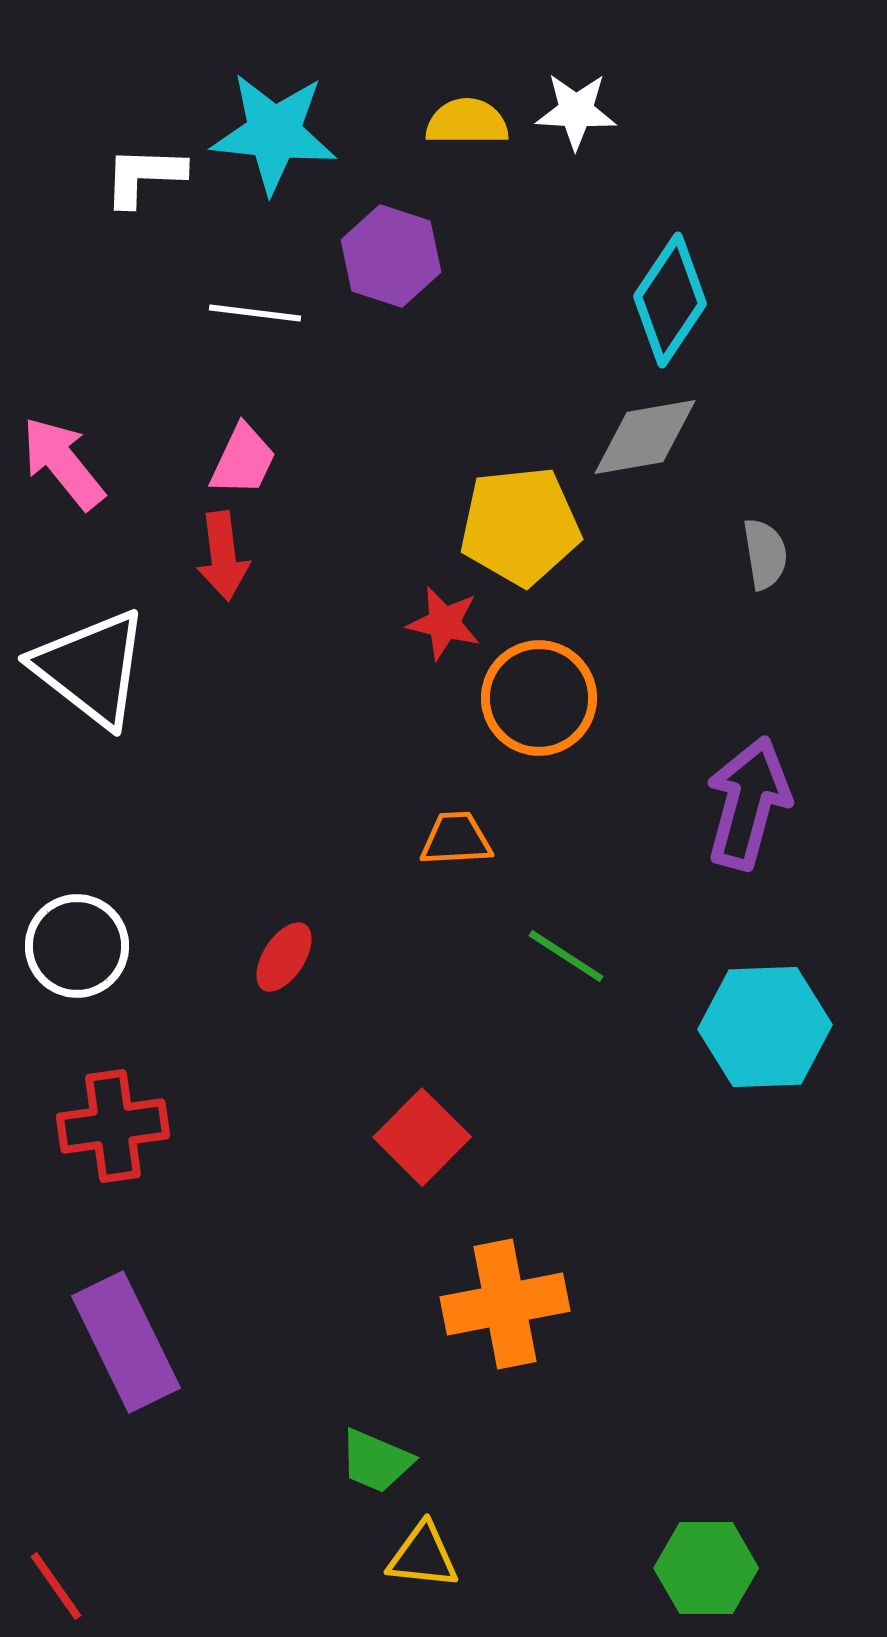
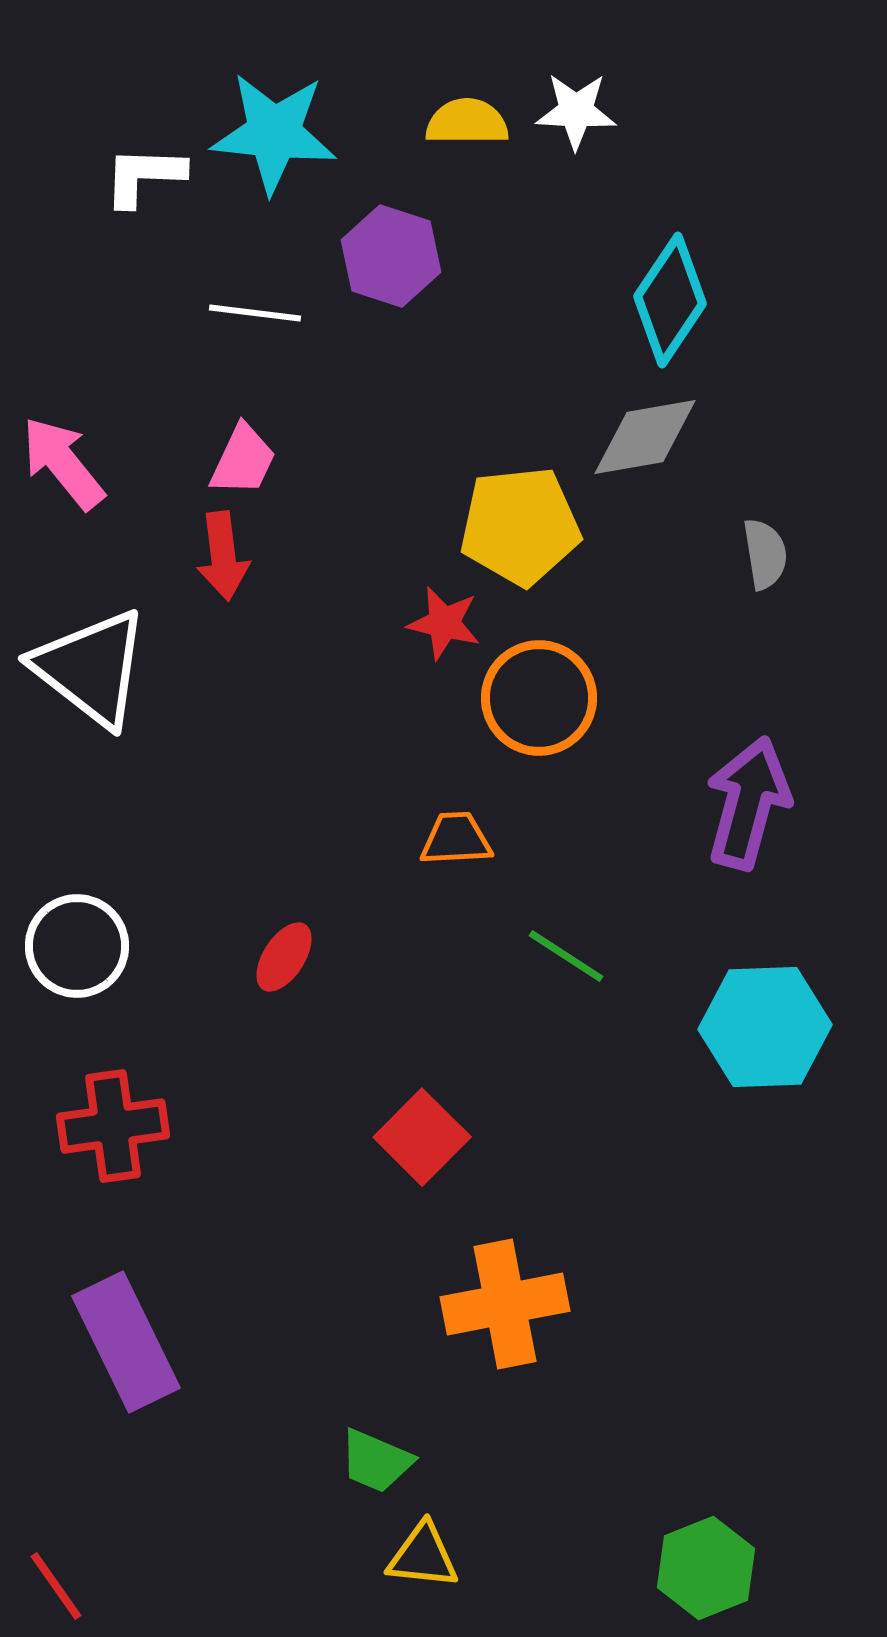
green hexagon: rotated 22 degrees counterclockwise
